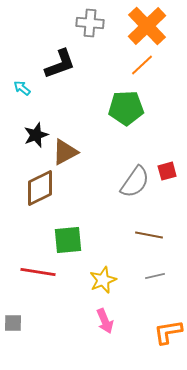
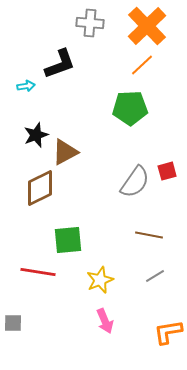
cyan arrow: moved 4 px right, 2 px up; rotated 132 degrees clockwise
green pentagon: moved 4 px right
gray line: rotated 18 degrees counterclockwise
yellow star: moved 3 px left
